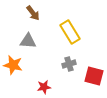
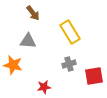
red square: rotated 24 degrees counterclockwise
